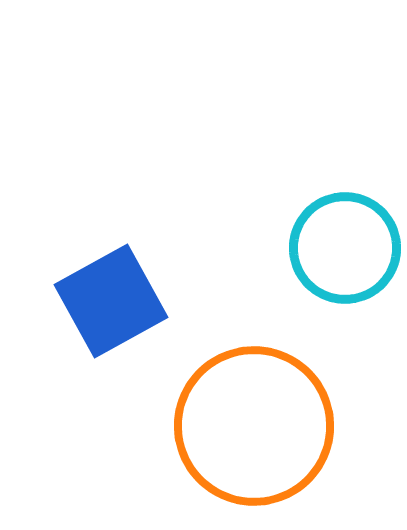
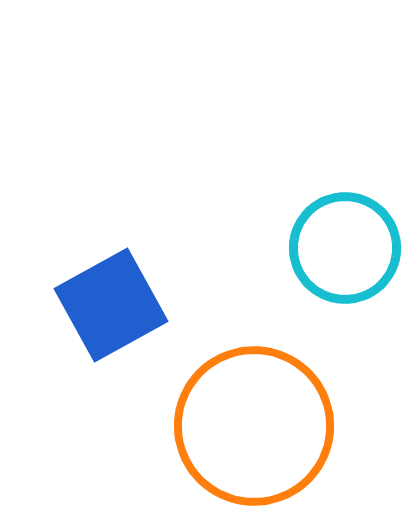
blue square: moved 4 px down
